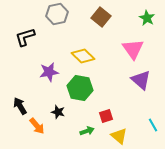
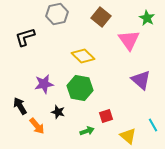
pink triangle: moved 4 px left, 9 px up
purple star: moved 5 px left, 12 px down
yellow triangle: moved 9 px right
